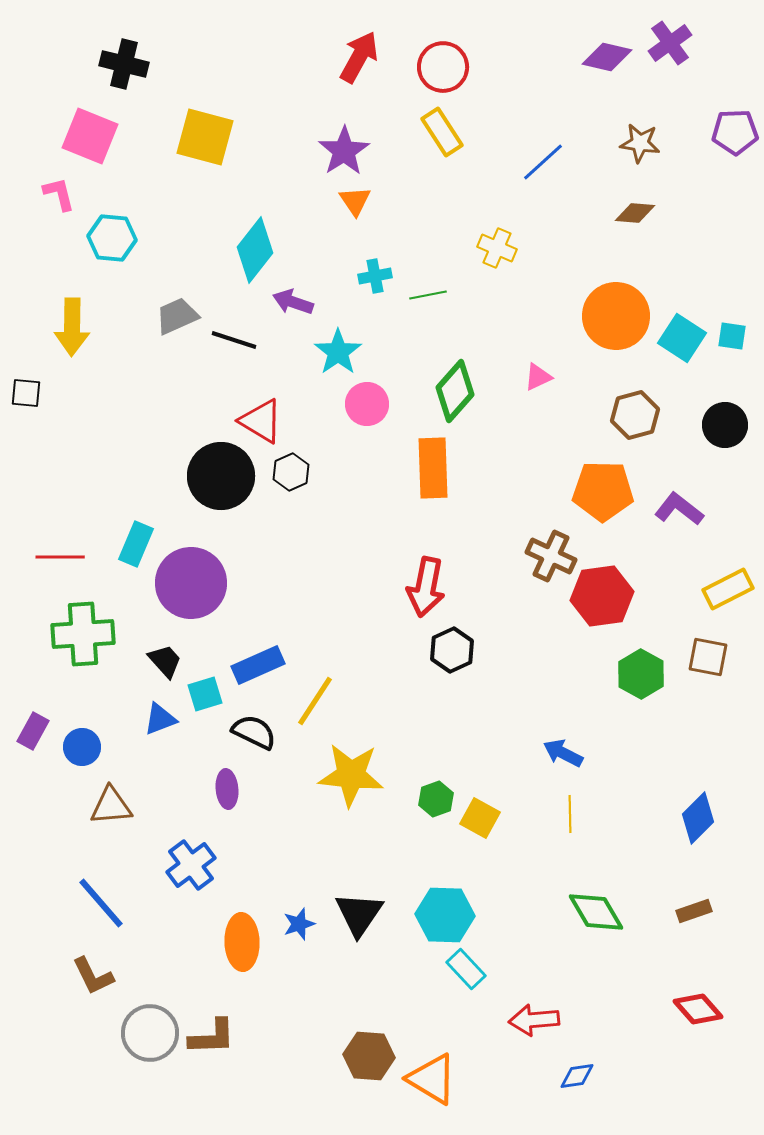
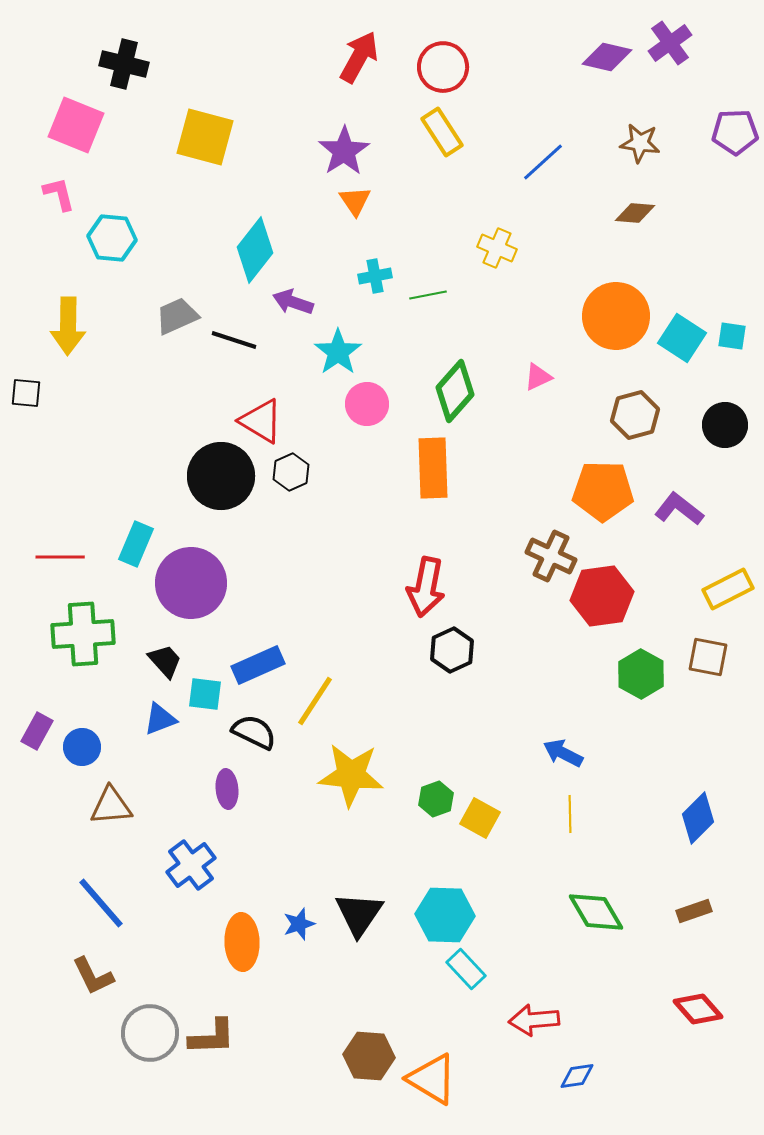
pink square at (90, 136): moved 14 px left, 11 px up
yellow arrow at (72, 327): moved 4 px left, 1 px up
cyan square at (205, 694): rotated 24 degrees clockwise
purple rectangle at (33, 731): moved 4 px right
